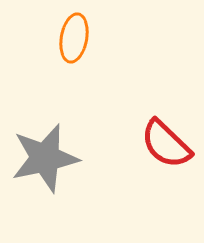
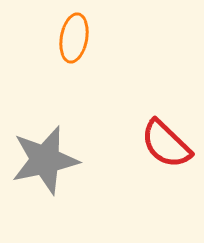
gray star: moved 2 px down
